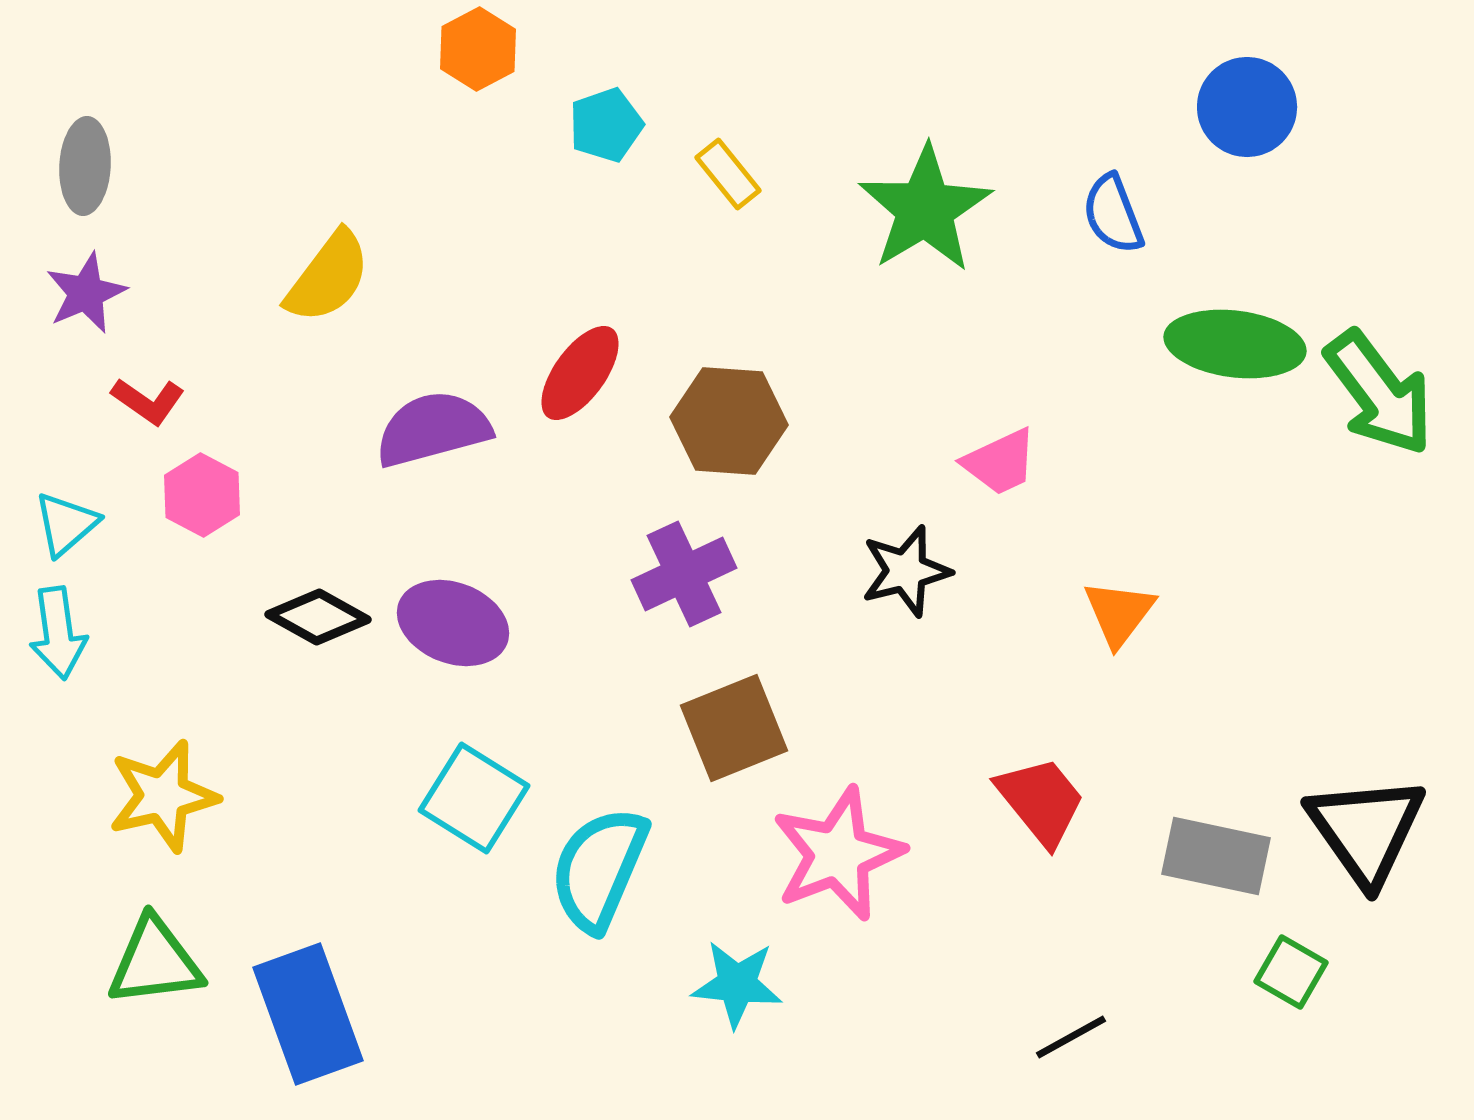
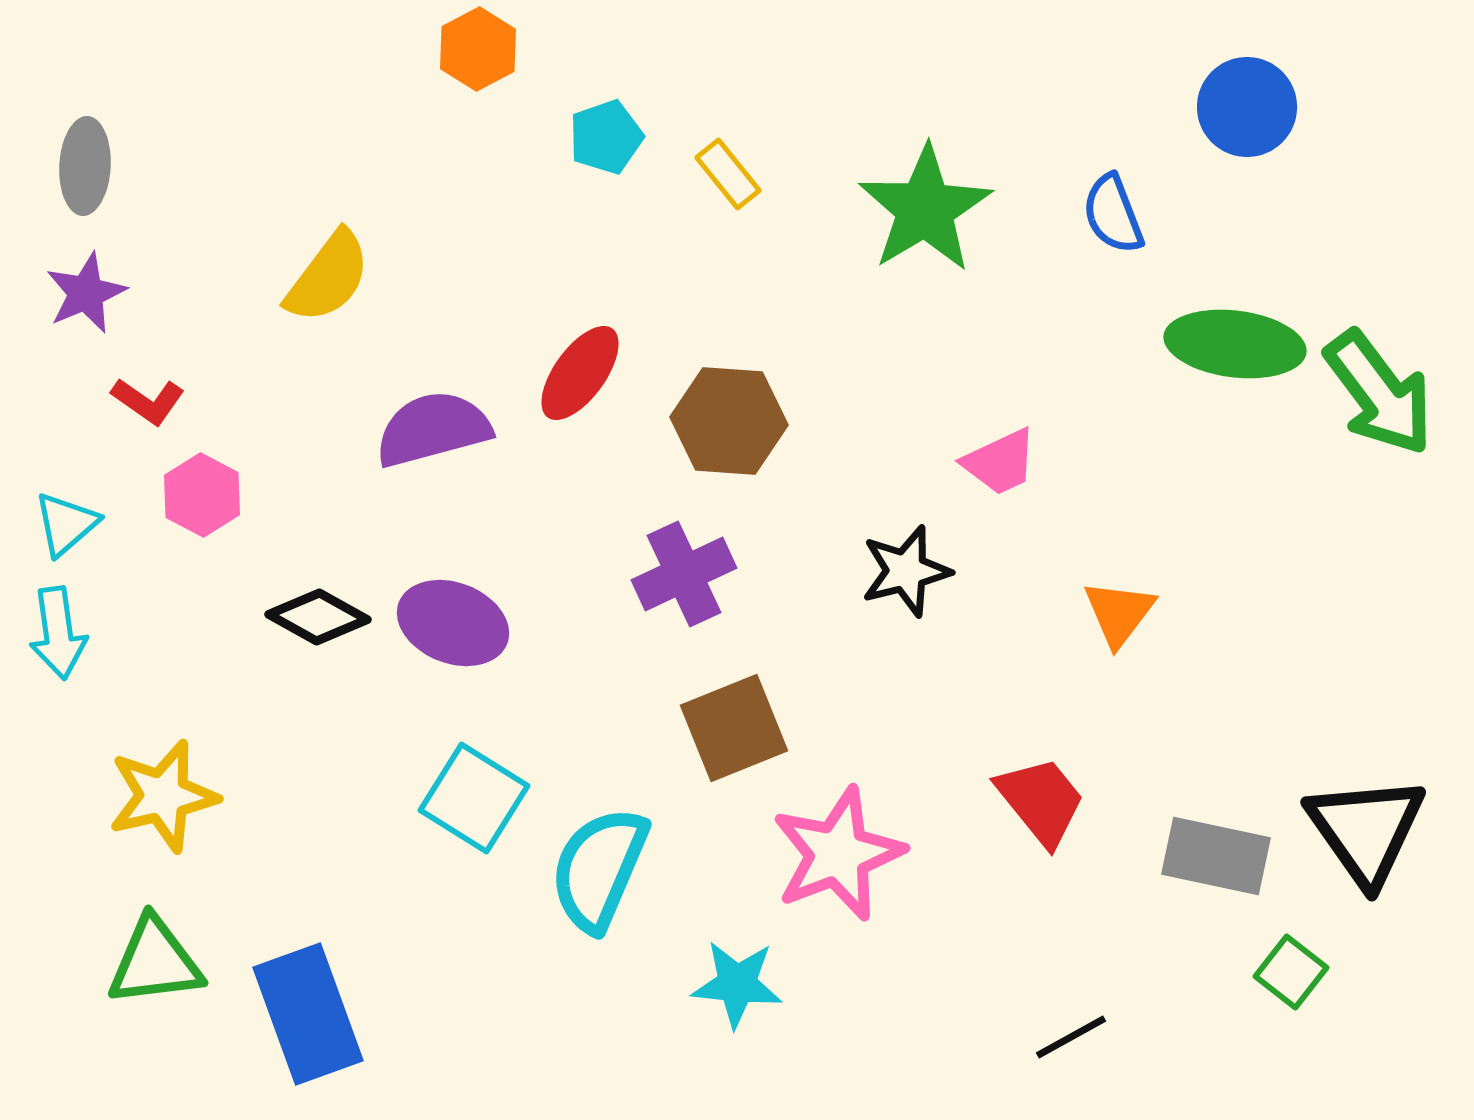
cyan pentagon: moved 12 px down
green square: rotated 8 degrees clockwise
